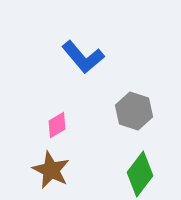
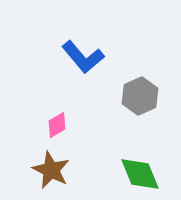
gray hexagon: moved 6 px right, 15 px up; rotated 18 degrees clockwise
green diamond: rotated 60 degrees counterclockwise
